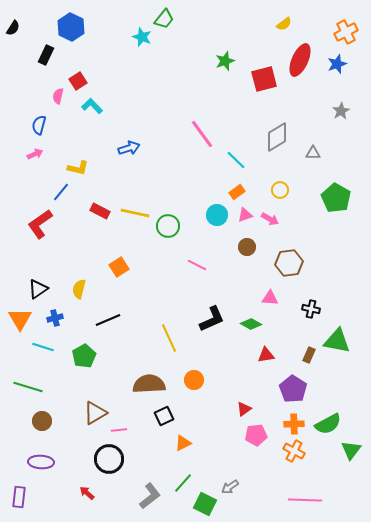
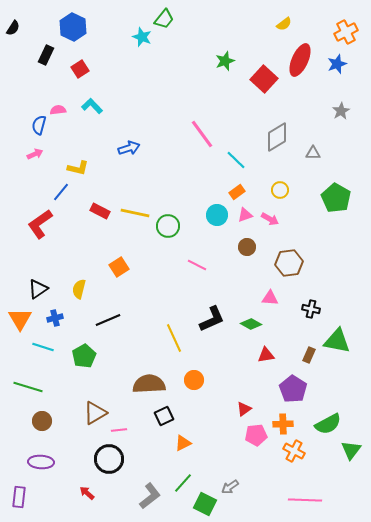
blue hexagon at (71, 27): moved 2 px right
red square at (264, 79): rotated 32 degrees counterclockwise
red square at (78, 81): moved 2 px right, 12 px up
pink semicircle at (58, 96): moved 14 px down; rotated 70 degrees clockwise
yellow line at (169, 338): moved 5 px right
orange cross at (294, 424): moved 11 px left
